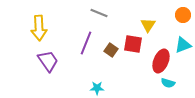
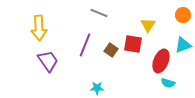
purple line: moved 1 px left, 2 px down
